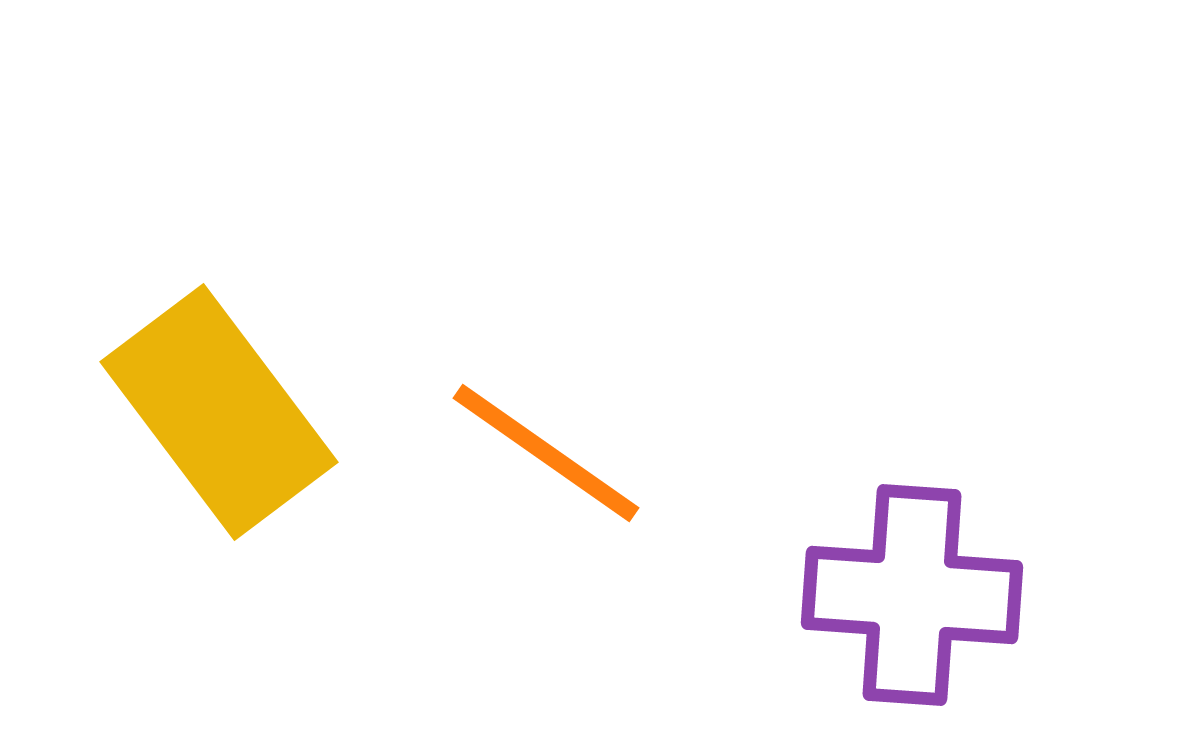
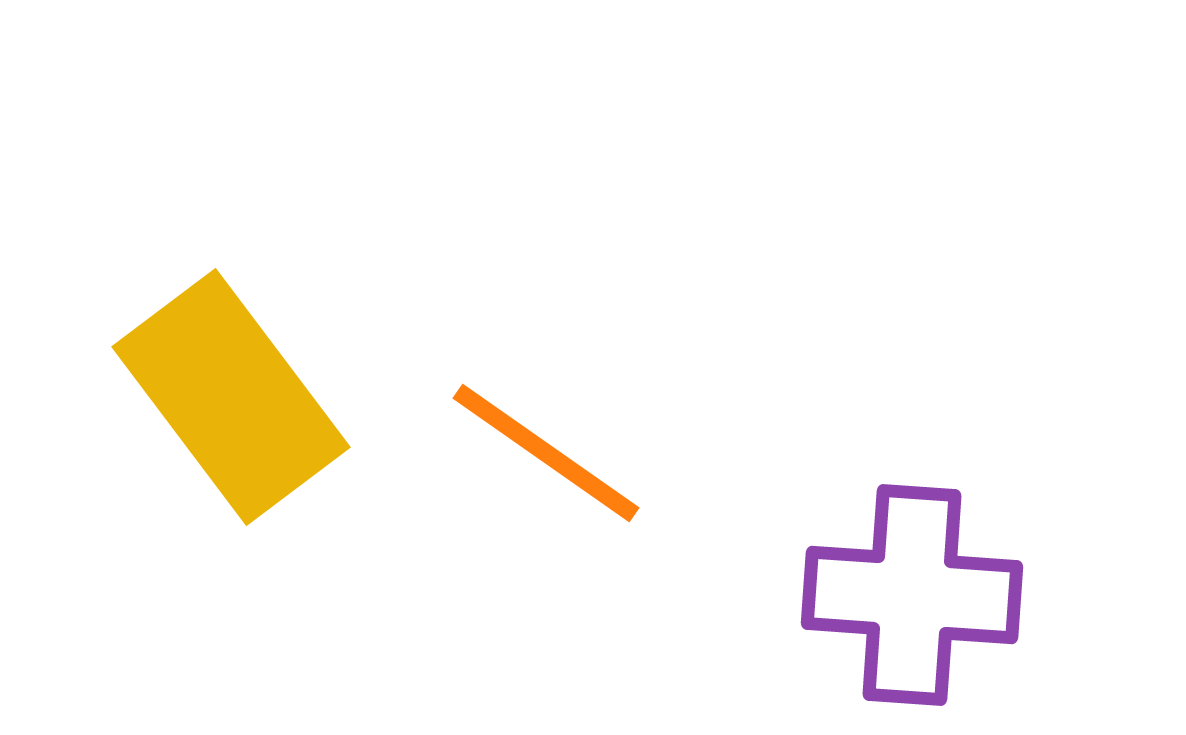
yellow rectangle: moved 12 px right, 15 px up
